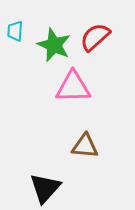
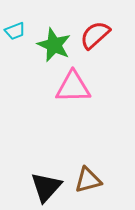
cyan trapezoid: rotated 115 degrees counterclockwise
red semicircle: moved 2 px up
brown triangle: moved 3 px right, 34 px down; rotated 20 degrees counterclockwise
black triangle: moved 1 px right, 1 px up
